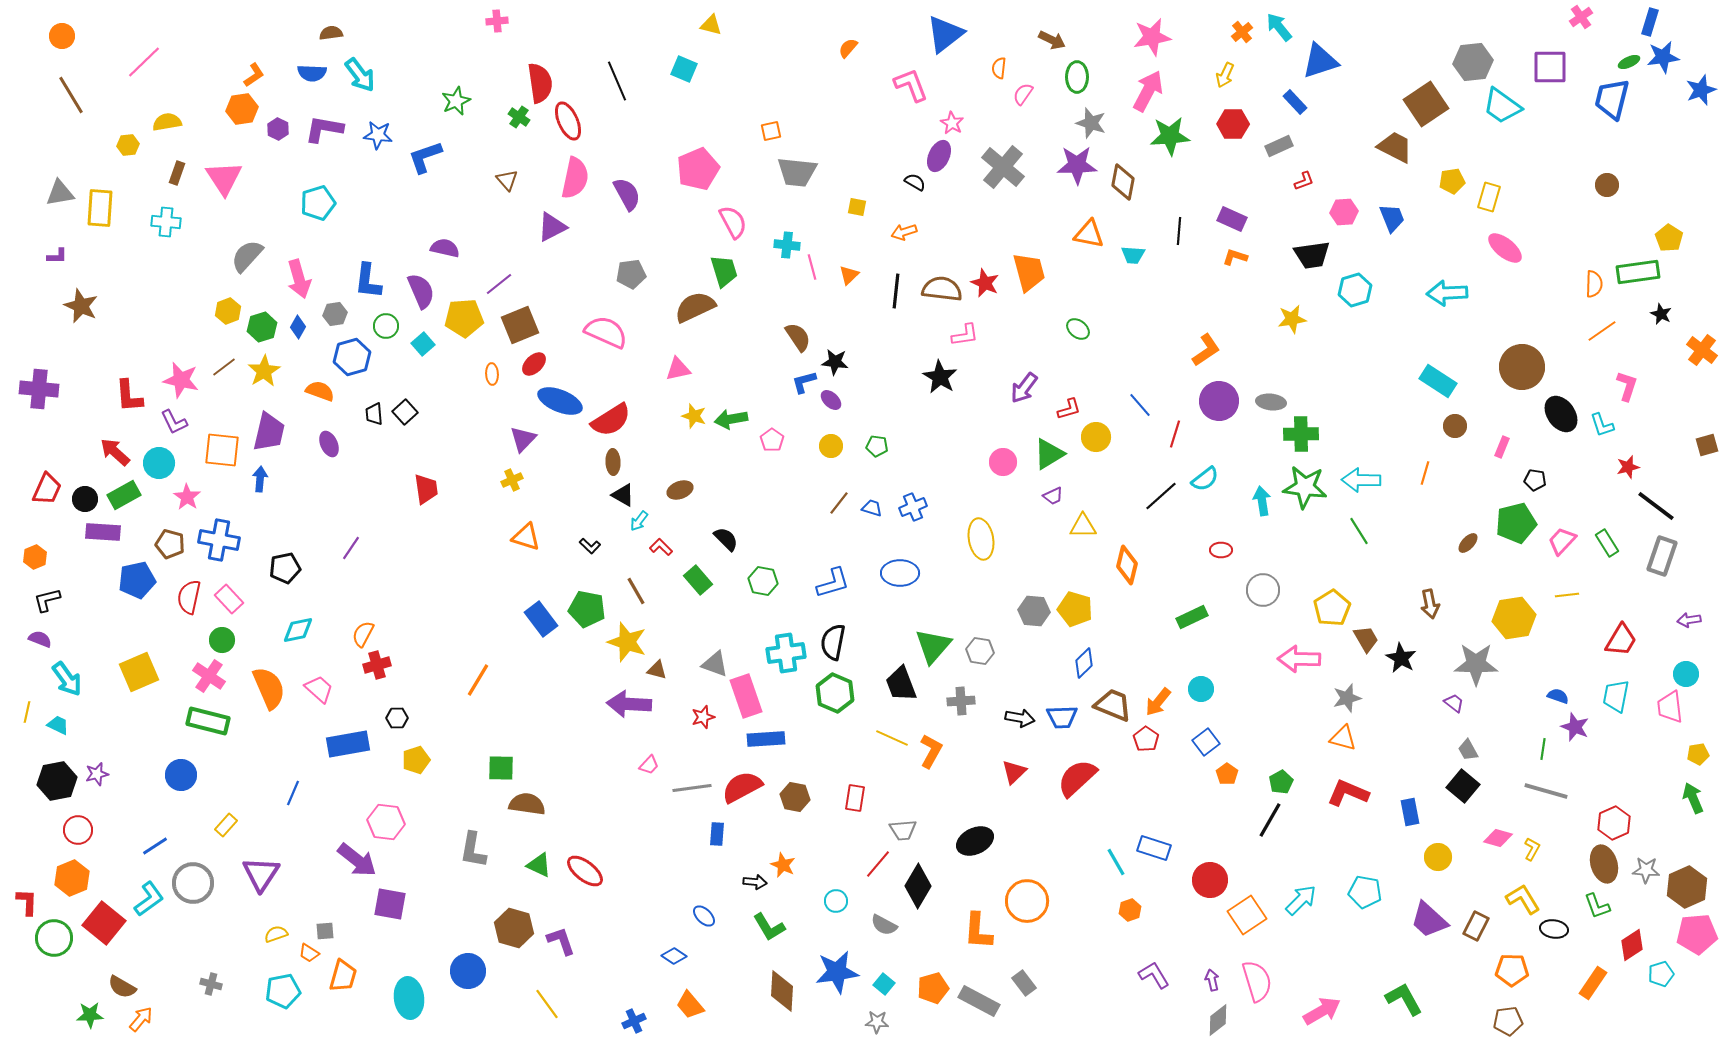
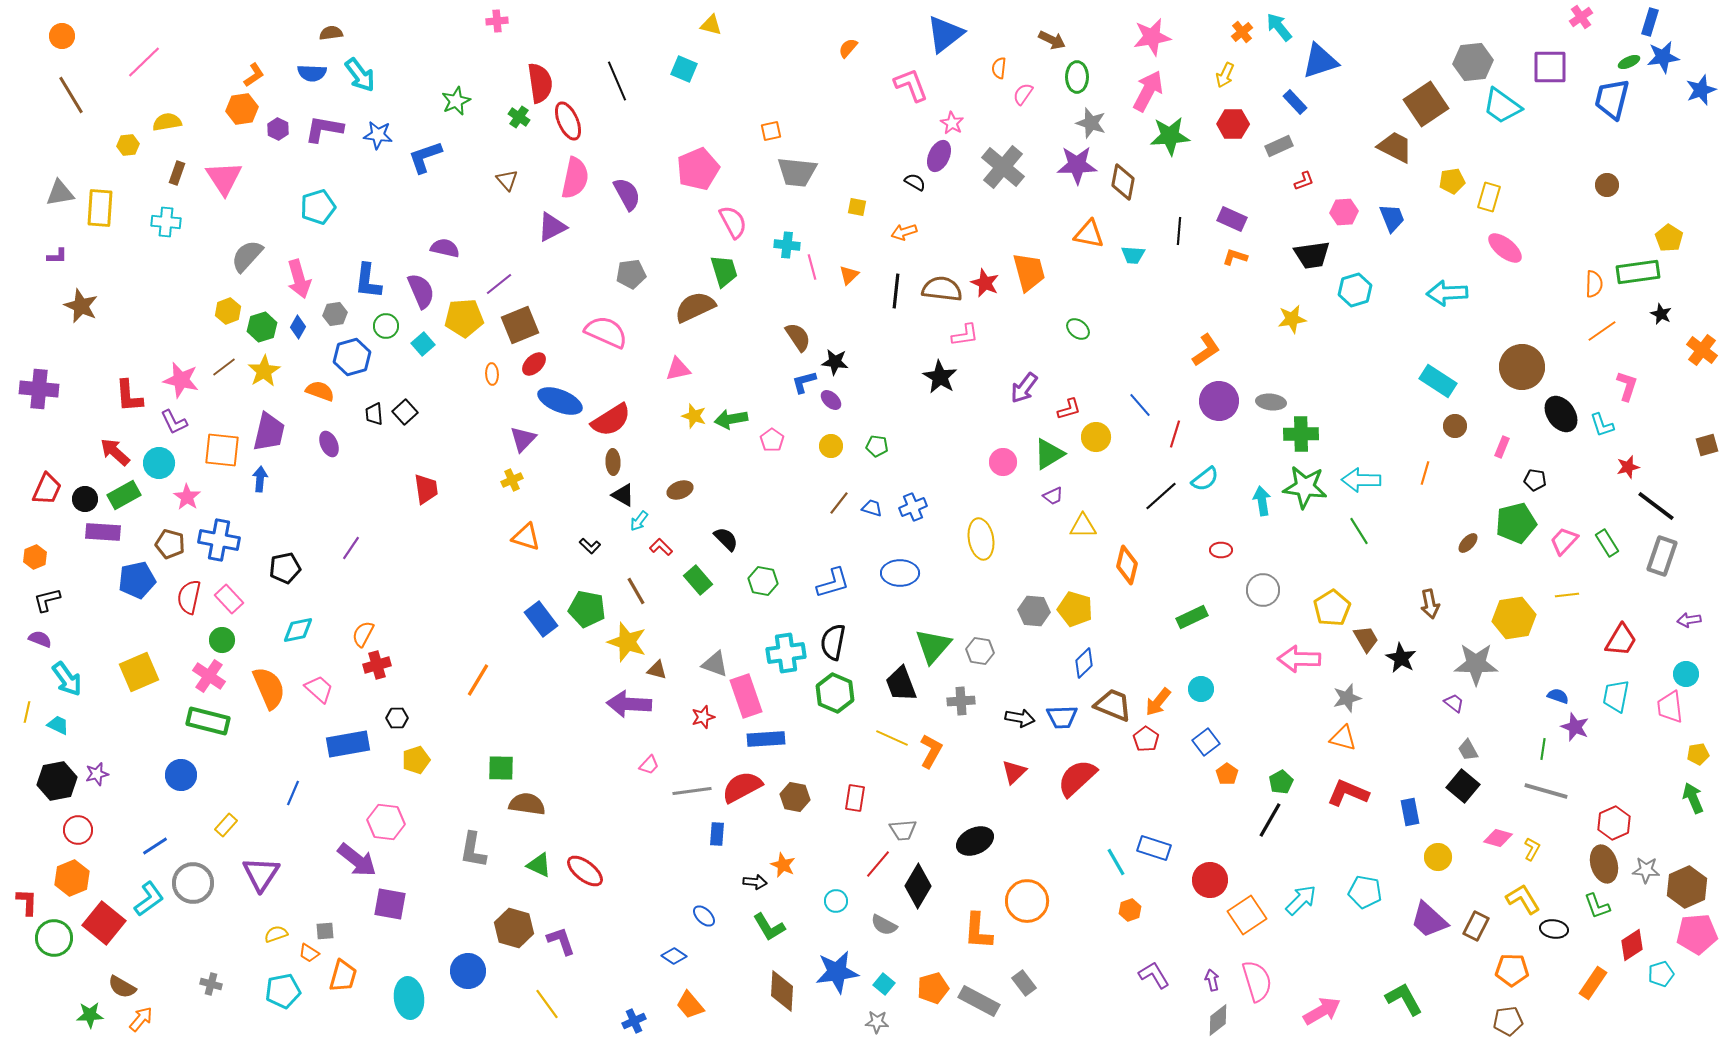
cyan pentagon at (318, 203): moved 4 px down
pink trapezoid at (1562, 541): moved 2 px right
gray line at (692, 788): moved 3 px down
